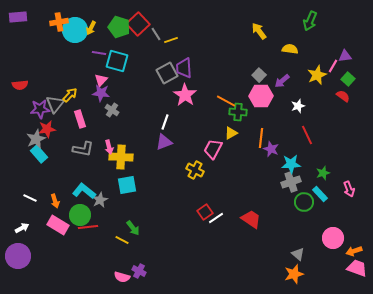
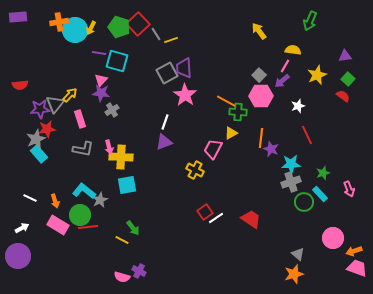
yellow semicircle at (290, 49): moved 3 px right, 1 px down
pink line at (333, 66): moved 48 px left
gray cross at (112, 110): rotated 24 degrees clockwise
